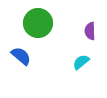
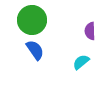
green circle: moved 6 px left, 3 px up
blue semicircle: moved 14 px right, 6 px up; rotated 15 degrees clockwise
